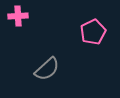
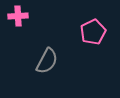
gray semicircle: moved 8 px up; rotated 20 degrees counterclockwise
